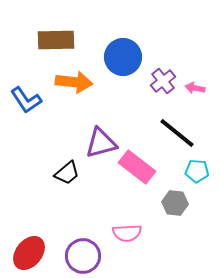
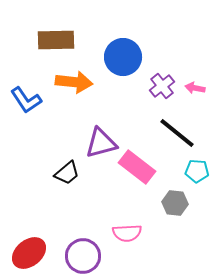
purple cross: moved 1 px left, 5 px down
red ellipse: rotated 12 degrees clockwise
